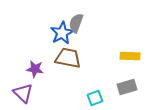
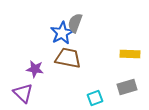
gray semicircle: moved 1 px left
yellow rectangle: moved 2 px up
